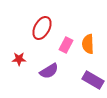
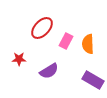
red ellipse: rotated 15 degrees clockwise
pink rectangle: moved 4 px up
